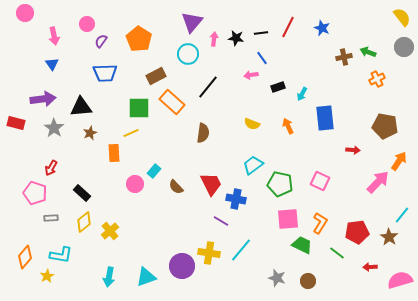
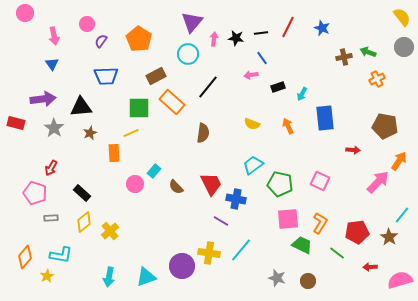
blue trapezoid at (105, 73): moved 1 px right, 3 px down
